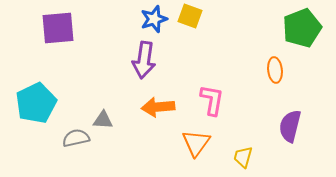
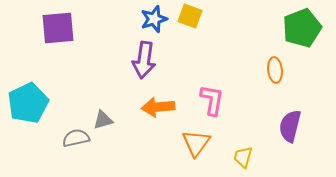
cyan pentagon: moved 8 px left
gray triangle: rotated 20 degrees counterclockwise
